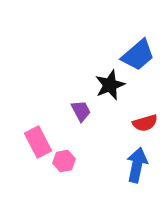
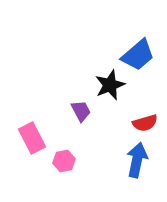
pink rectangle: moved 6 px left, 4 px up
blue arrow: moved 5 px up
